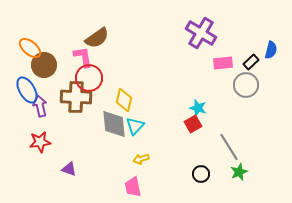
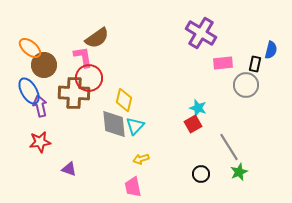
black rectangle: moved 4 px right, 2 px down; rotated 35 degrees counterclockwise
blue ellipse: moved 2 px right, 1 px down
brown cross: moved 2 px left, 4 px up
